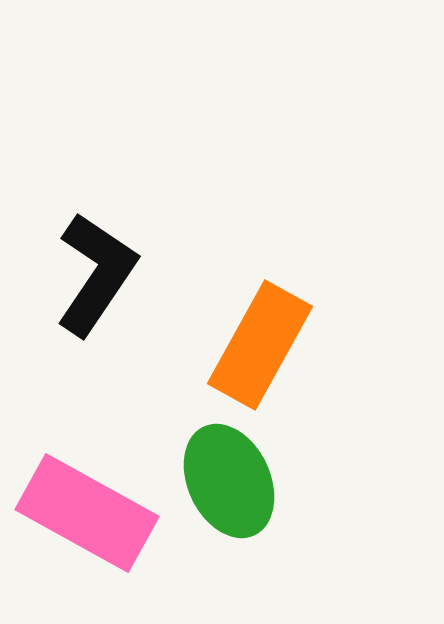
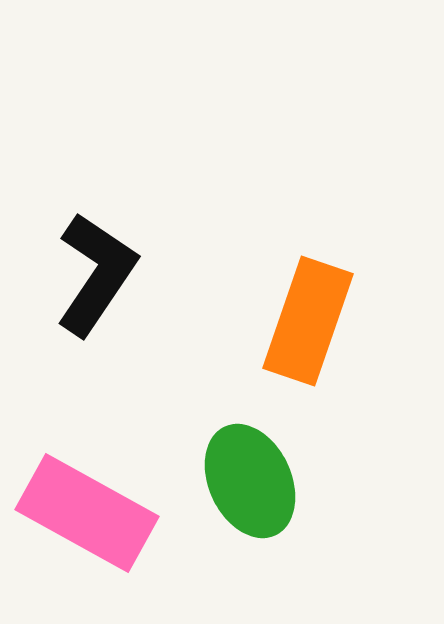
orange rectangle: moved 48 px right, 24 px up; rotated 10 degrees counterclockwise
green ellipse: moved 21 px right
